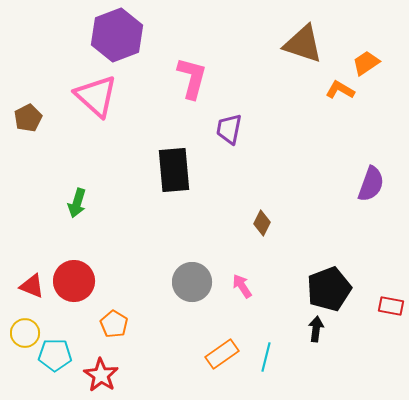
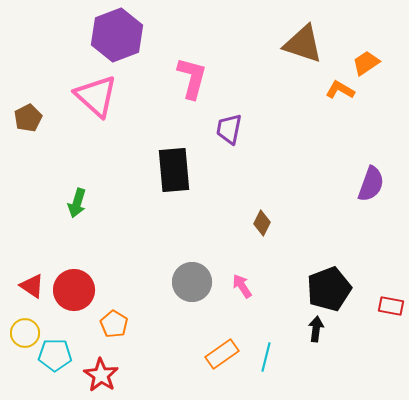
red circle: moved 9 px down
red triangle: rotated 12 degrees clockwise
